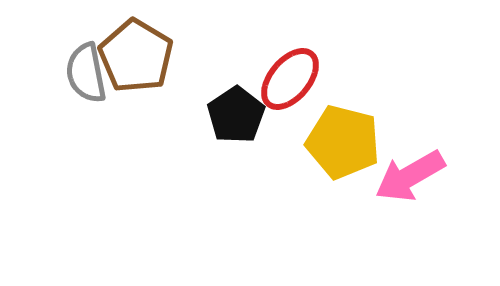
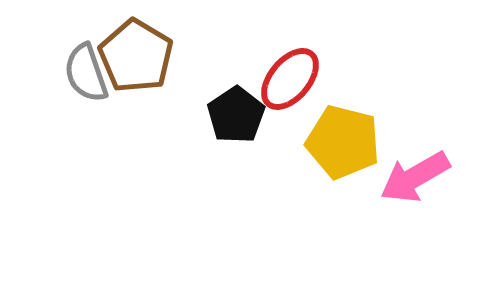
gray semicircle: rotated 8 degrees counterclockwise
pink arrow: moved 5 px right, 1 px down
